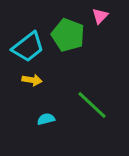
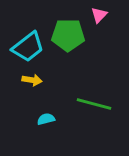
pink triangle: moved 1 px left, 1 px up
green pentagon: rotated 20 degrees counterclockwise
green line: moved 2 px right, 1 px up; rotated 28 degrees counterclockwise
